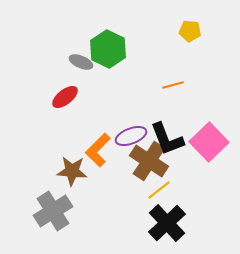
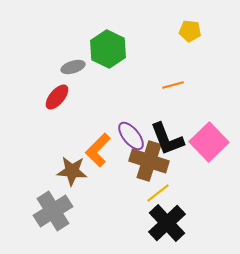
gray ellipse: moved 8 px left, 5 px down; rotated 40 degrees counterclockwise
red ellipse: moved 8 px left; rotated 12 degrees counterclockwise
purple ellipse: rotated 72 degrees clockwise
brown cross: rotated 15 degrees counterclockwise
yellow line: moved 1 px left, 3 px down
